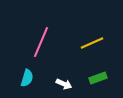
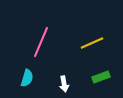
green rectangle: moved 3 px right, 1 px up
white arrow: rotated 56 degrees clockwise
